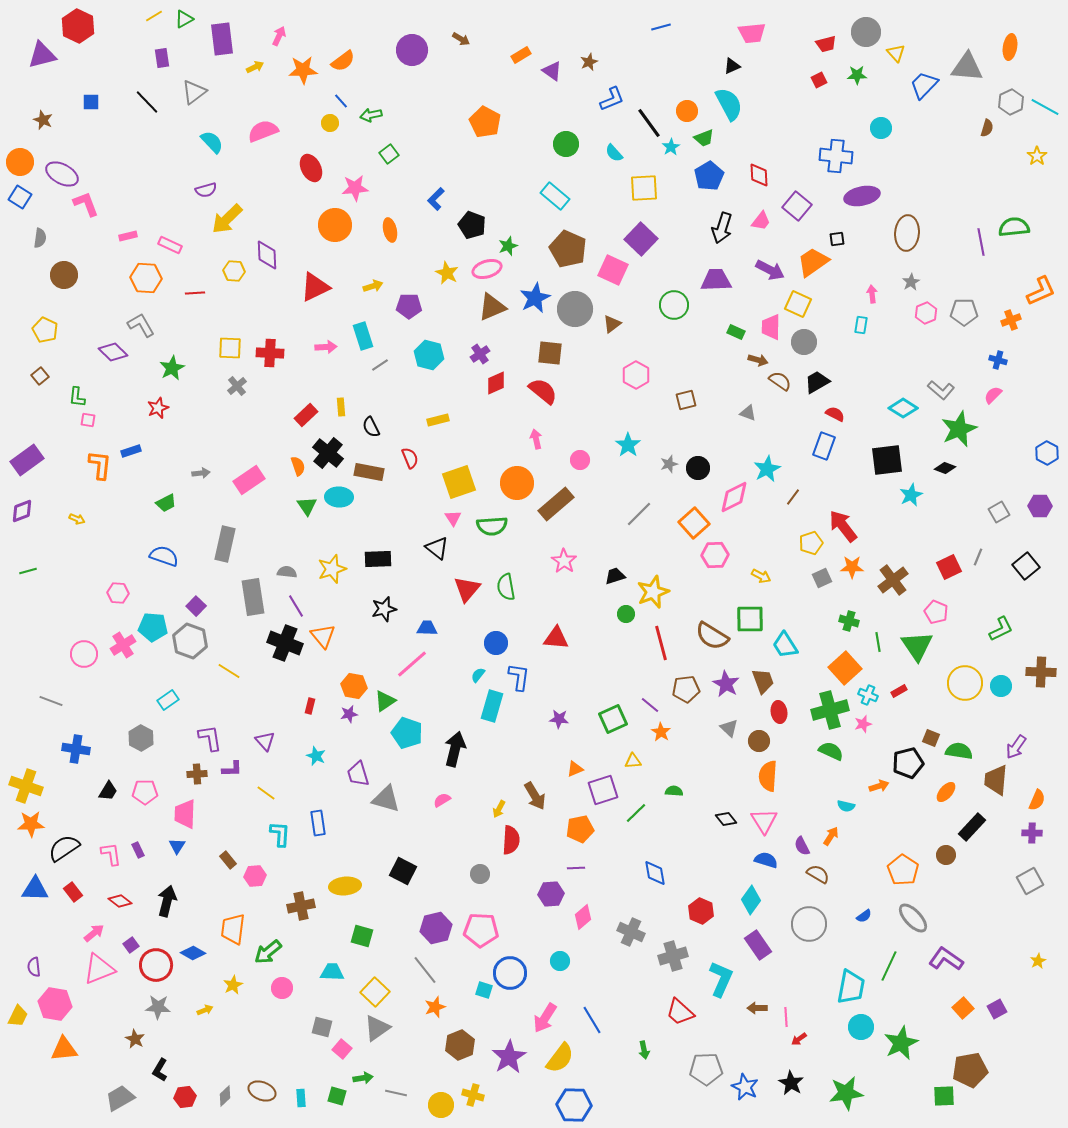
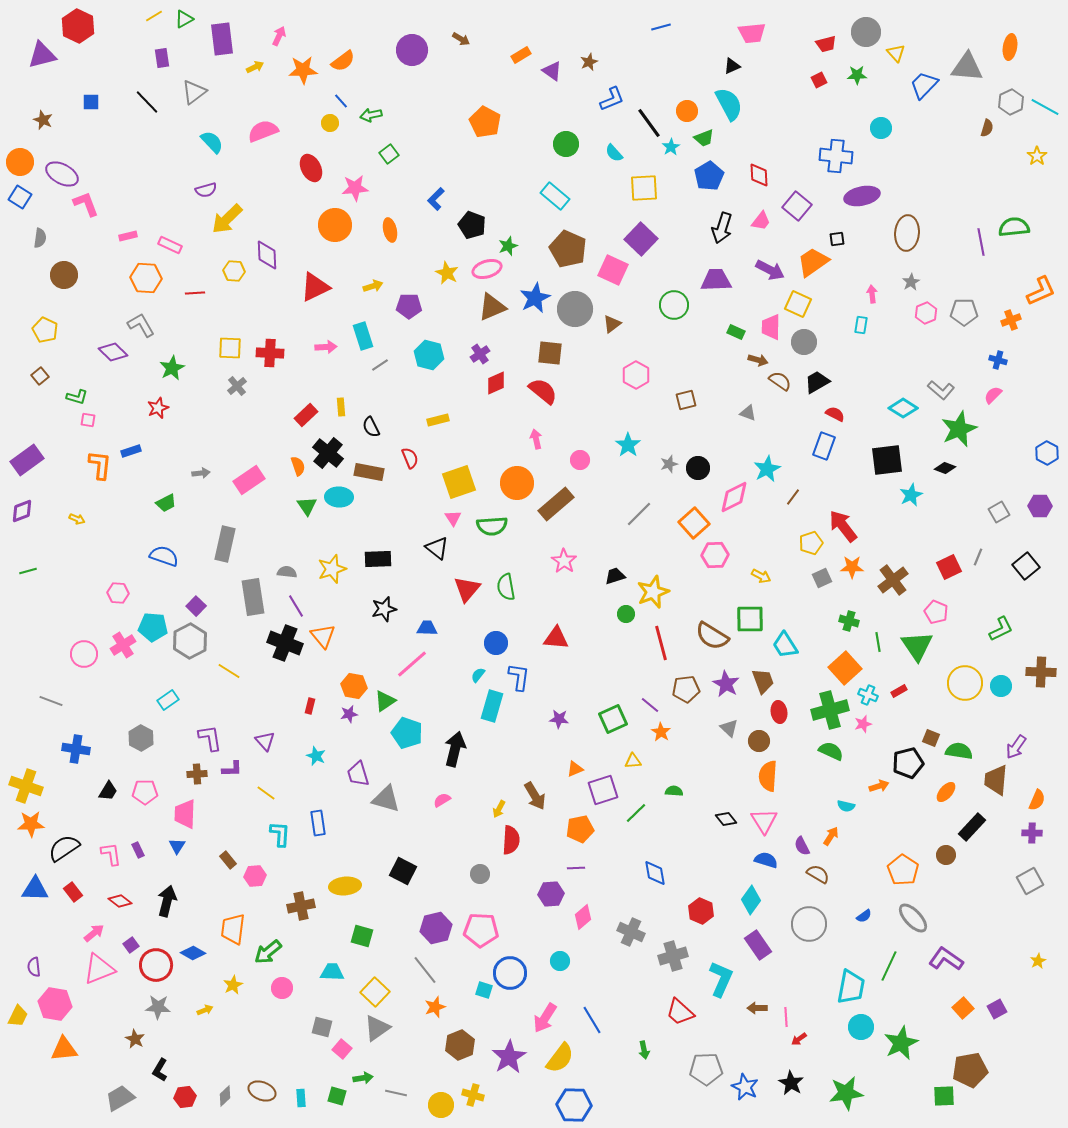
green L-shape at (77, 397): rotated 80 degrees counterclockwise
gray hexagon at (190, 641): rotated 12 degrees clockwise
